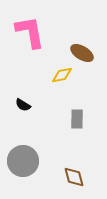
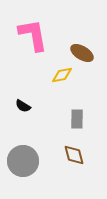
pink L-shape: moved 3 px right, 3 px down
black semicircle: moved 1 px down
brown diamond: moved 22 px up
